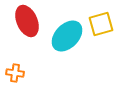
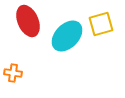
red ellipse: moved 1 px right
orange cross: moved 2 px left
